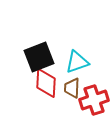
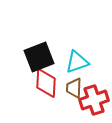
brown trapezoid: moved 2 px right
